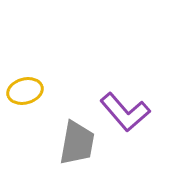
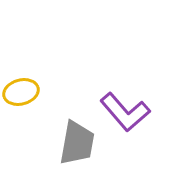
yellow ellipse: moved 4 px left, 1 px down
